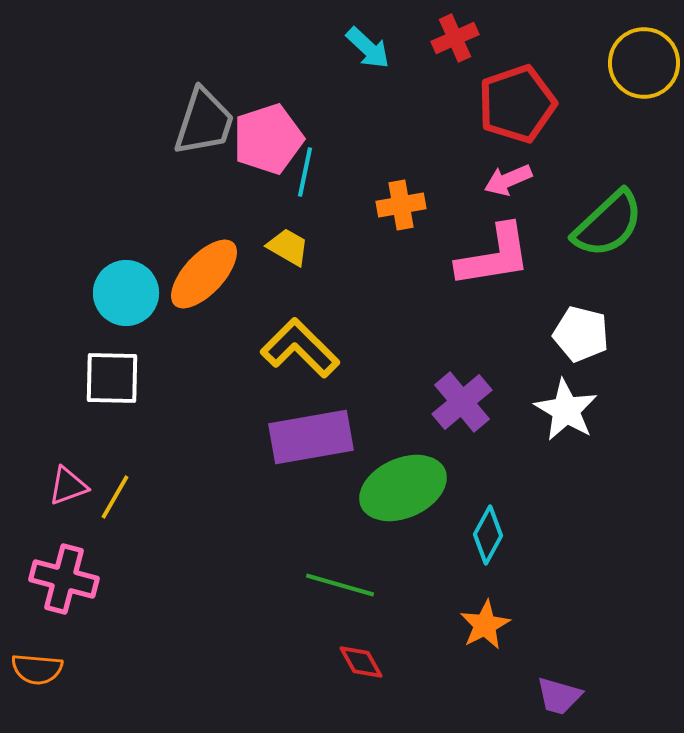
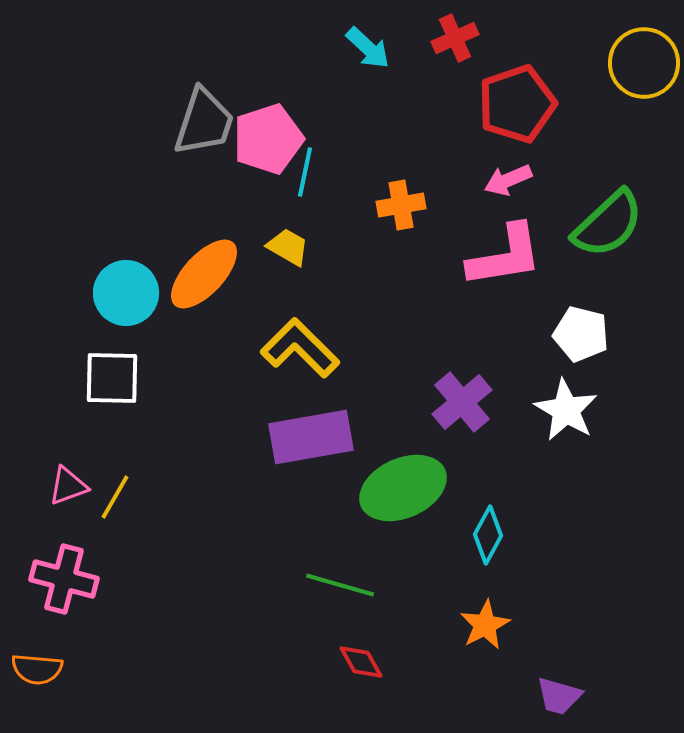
pink L-shape: moved 11 px right
